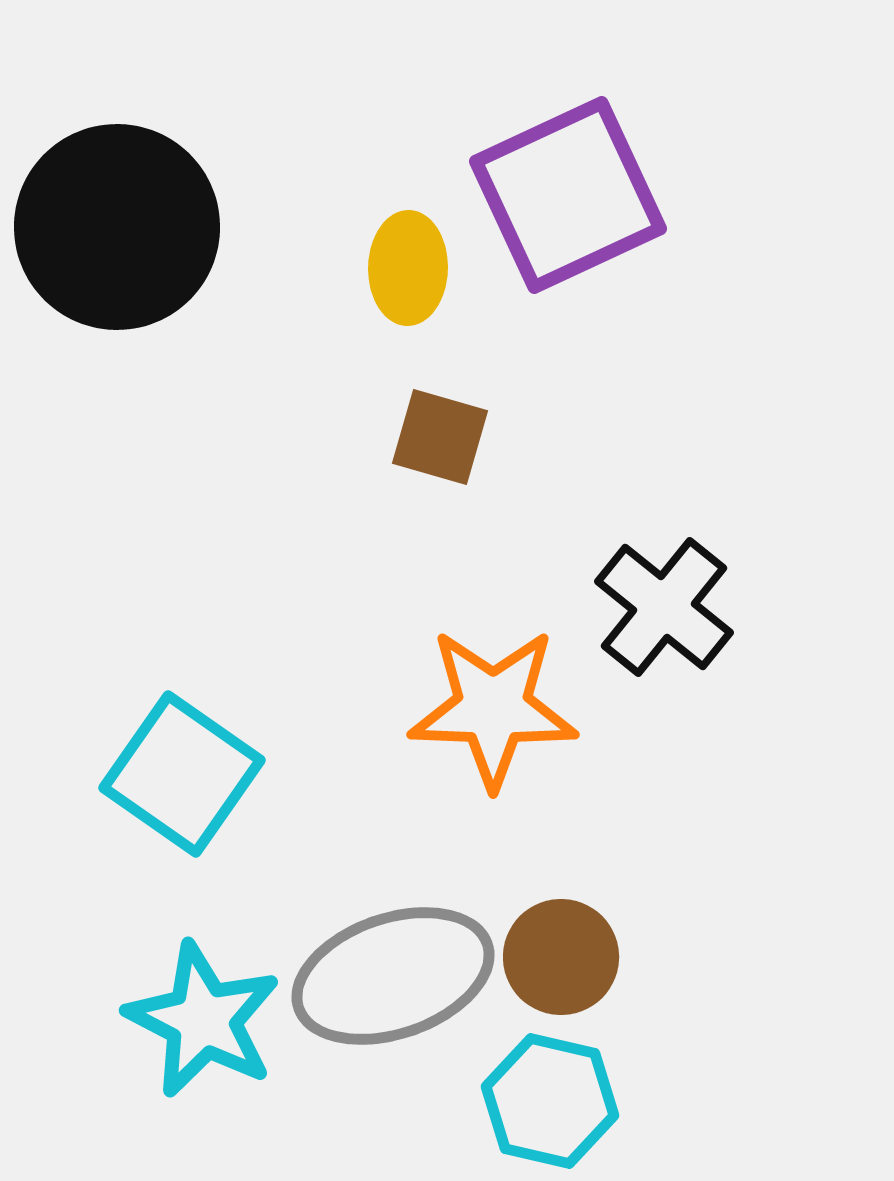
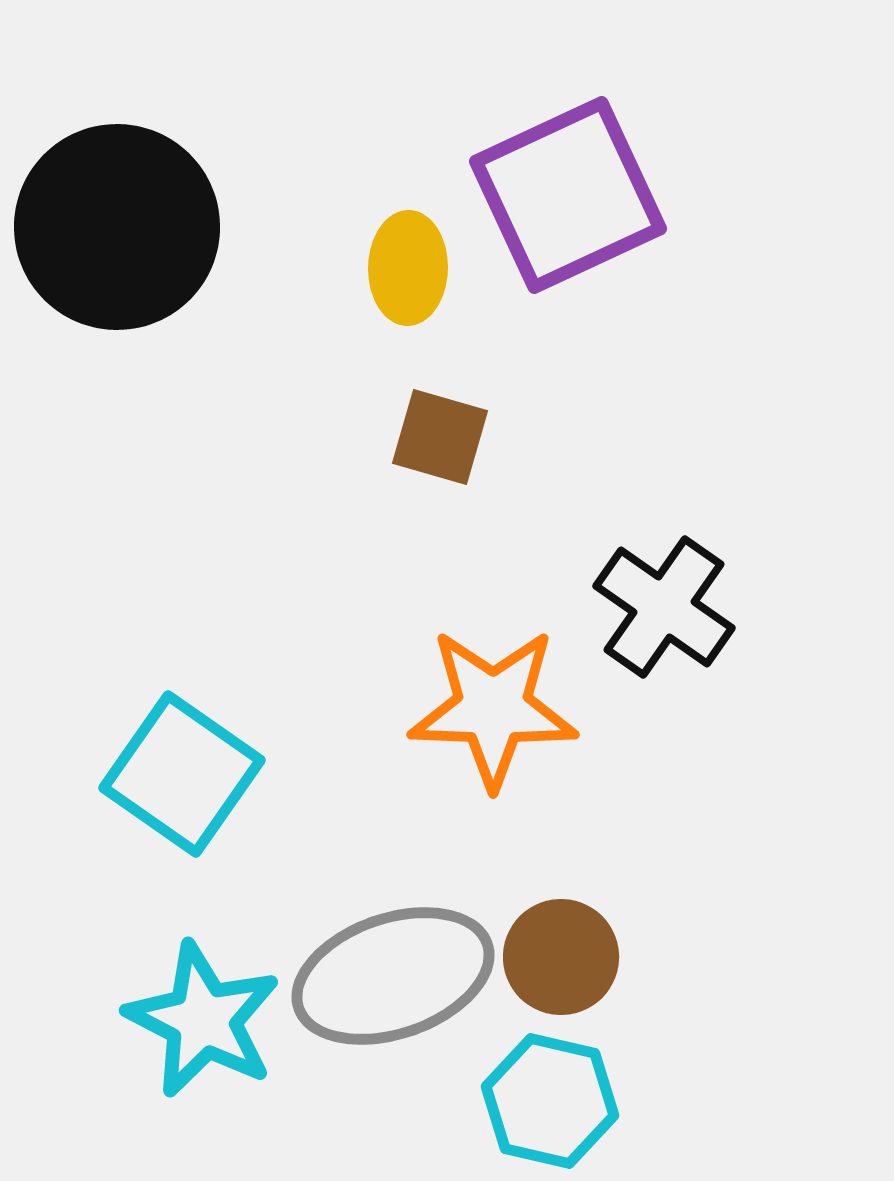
black cross: rotated 4 degrees counterclockwise
